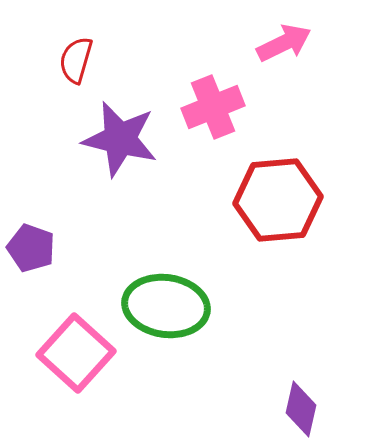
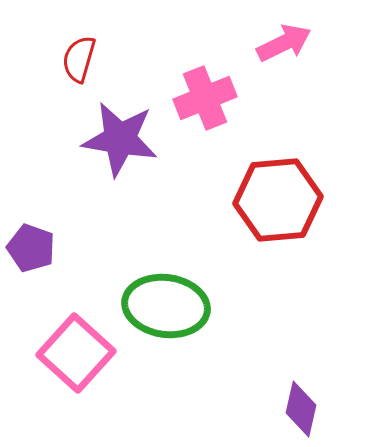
red semicircle: moved 3 px right, 1 px up
pink cross: moved 8 px left, 9 px up
purple star: rotated 4 degrees counterclockwise
